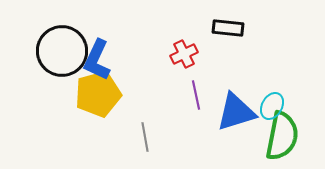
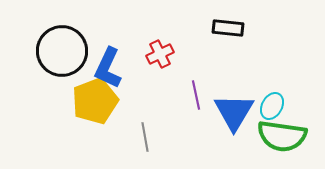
red cross: moved 24 px left
blue L-shape: moved 11 px right, 8 px down
yellow pentagon: moved 3 px left, 7 px down; rotated 6 degrees counterclockwise
blue triangle: moved 2 px left; rotated 42 degrees counterclockwise
green semicircle: rotated 87 degrees clockwise
